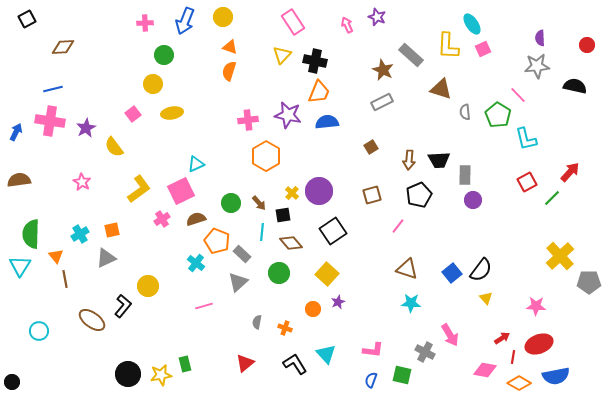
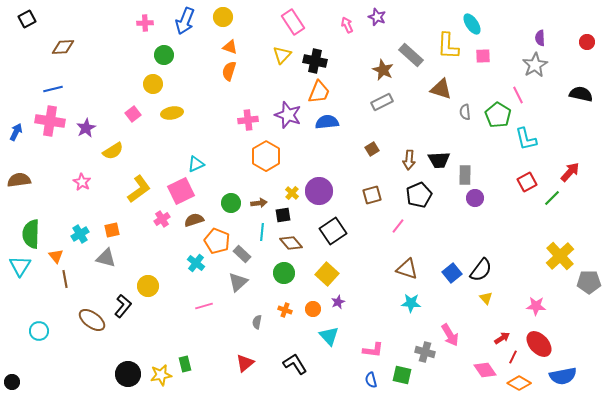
red circle at (587, 45): moved 3 px up
pink square at (483, 49): moved 7 px down; rotated 21 degrees clockwise
gray star at (537, 66): moved 2 px left, 1 px up; rotated 25 degrees counterclockwise
black semicircle at (575, 86): moved 6 px right, 8 px down
pink line at (518, 95): rotated 18 degrees clockwise
purple star at (288, 115): rotated 8 degrees clockwise
yellow semicircle at (114, 147): moved 1 px left, 4 px down; rotated 85 degrees counterclockwise
brown square at (371, 147): moved 1 px right, 2 px down
purple circle at (473, 200): moved 2 px right, 2 px up
brown arrow at (259, 203): rotated 56 degrees counterclockwise
brown semicircle at (196, 219): moved 2 px left, 1 px down
gray triangle at (106, 258): rotated 40 degrees clockwise
green circle at (279, 273): moved 5 px right
orange cross at (285, 328): moved 18 px up
red ellipse at (539, 344): rotated 68 degrees clockwise
gray cross at (425, 352): rotated 12 degrees counterclockwise
cyan triangle at (326, 354): moved 3 px right, 18 px up
red line at (513, 357): rotated 16 degrees clockwise
pink diamond at (485, 370): rotated 45 degrees clockwise
blue semicircle at (556, 376): moved 7 px right
blue semicircle at (371, 380): rotated 35 degrees counterclockwise
